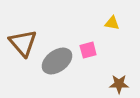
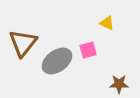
yellow triangle: moved 5 px left; rotated 14 degrees clockwise
brown triangle: rotated 20 degrees clockwise
